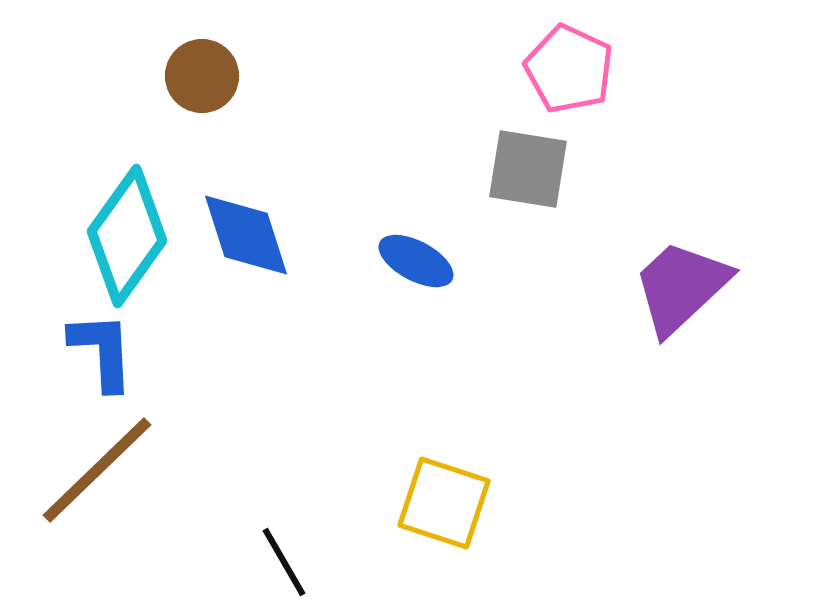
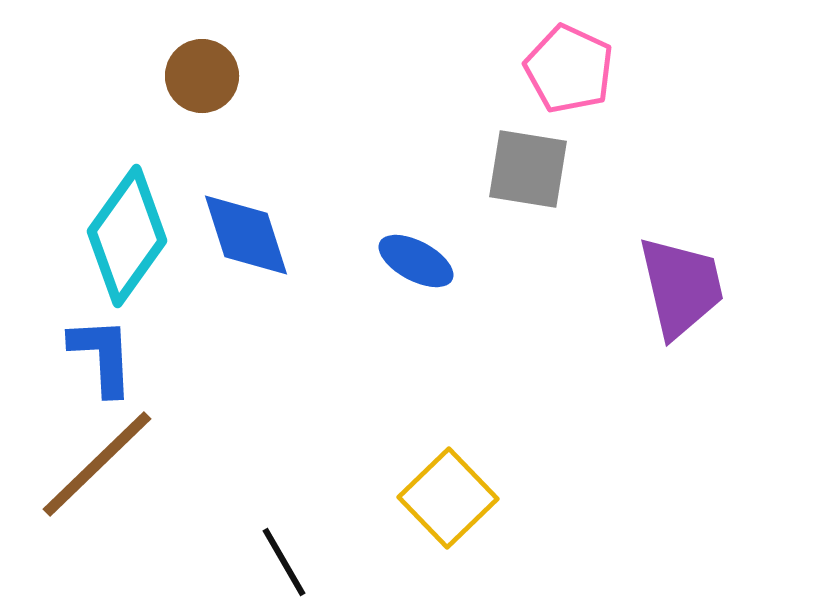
purple trapezoid: rotated 120 degrees clockwise
blue L-shape: moved 5 px down
brown line: moved 6 px up
yellow square: moved 4 px right, 5 px up; rotated 28 degrees clockwise
